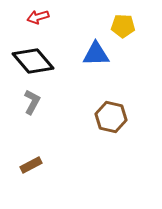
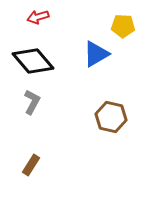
blue triangle: rotated 28 degrees counterclockwise
brown rectangle: rotated 30 degrees counterclockwise
